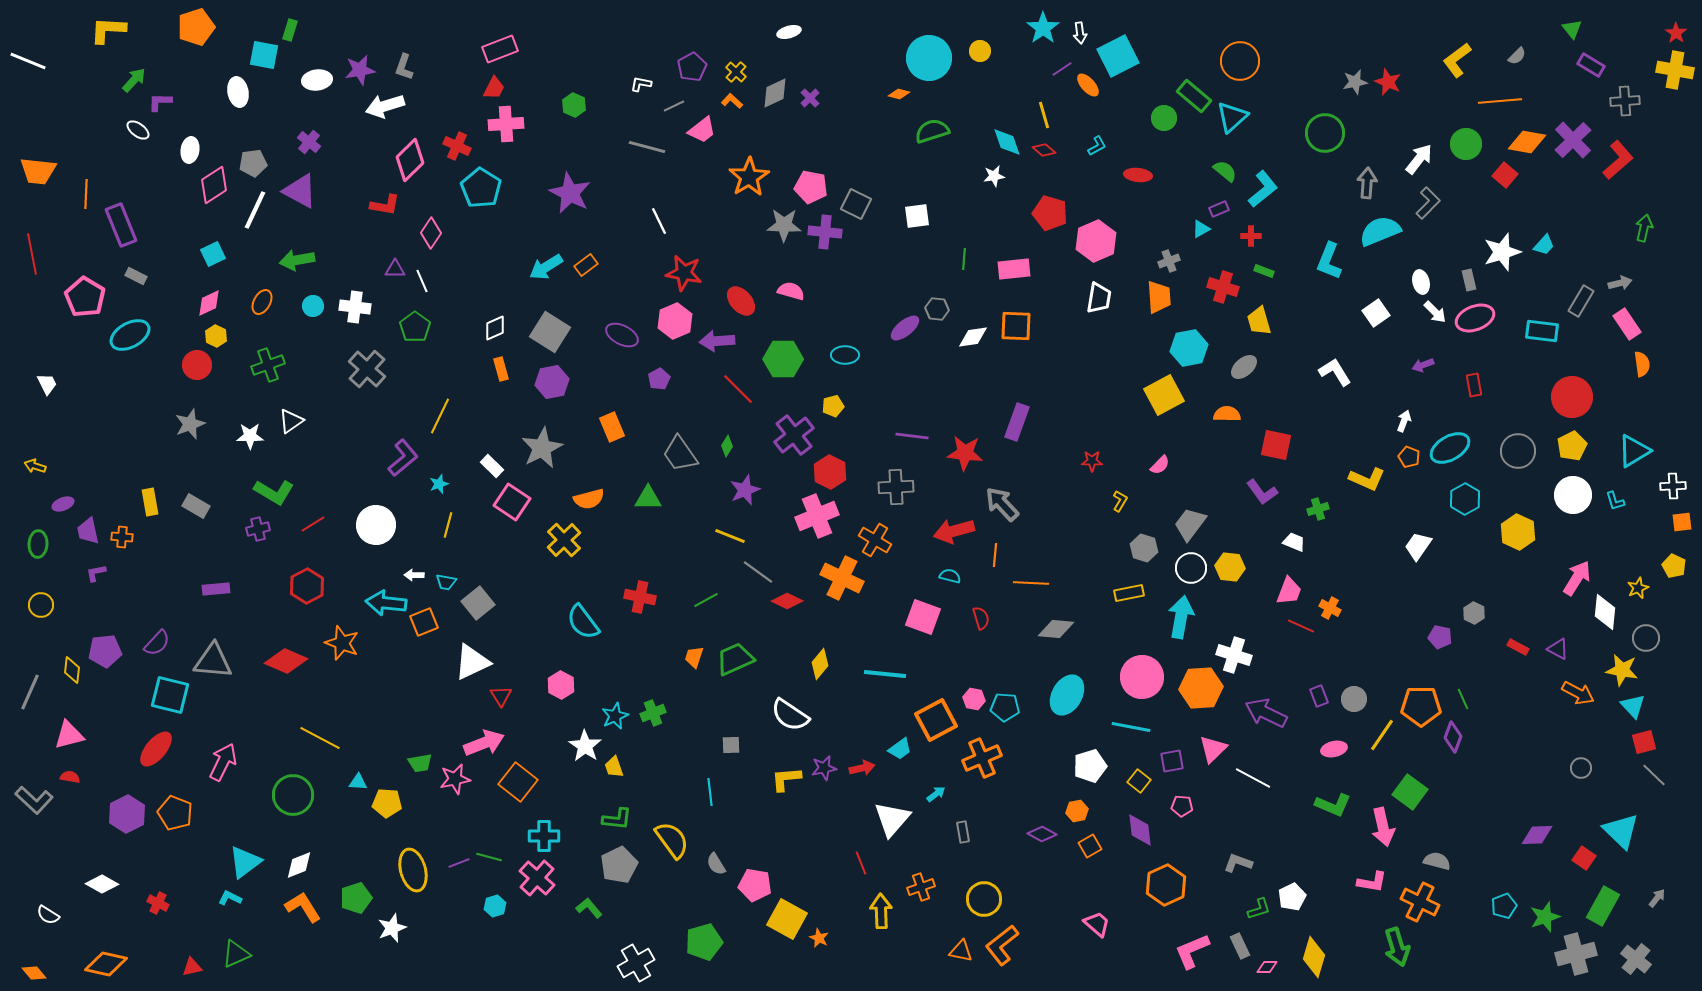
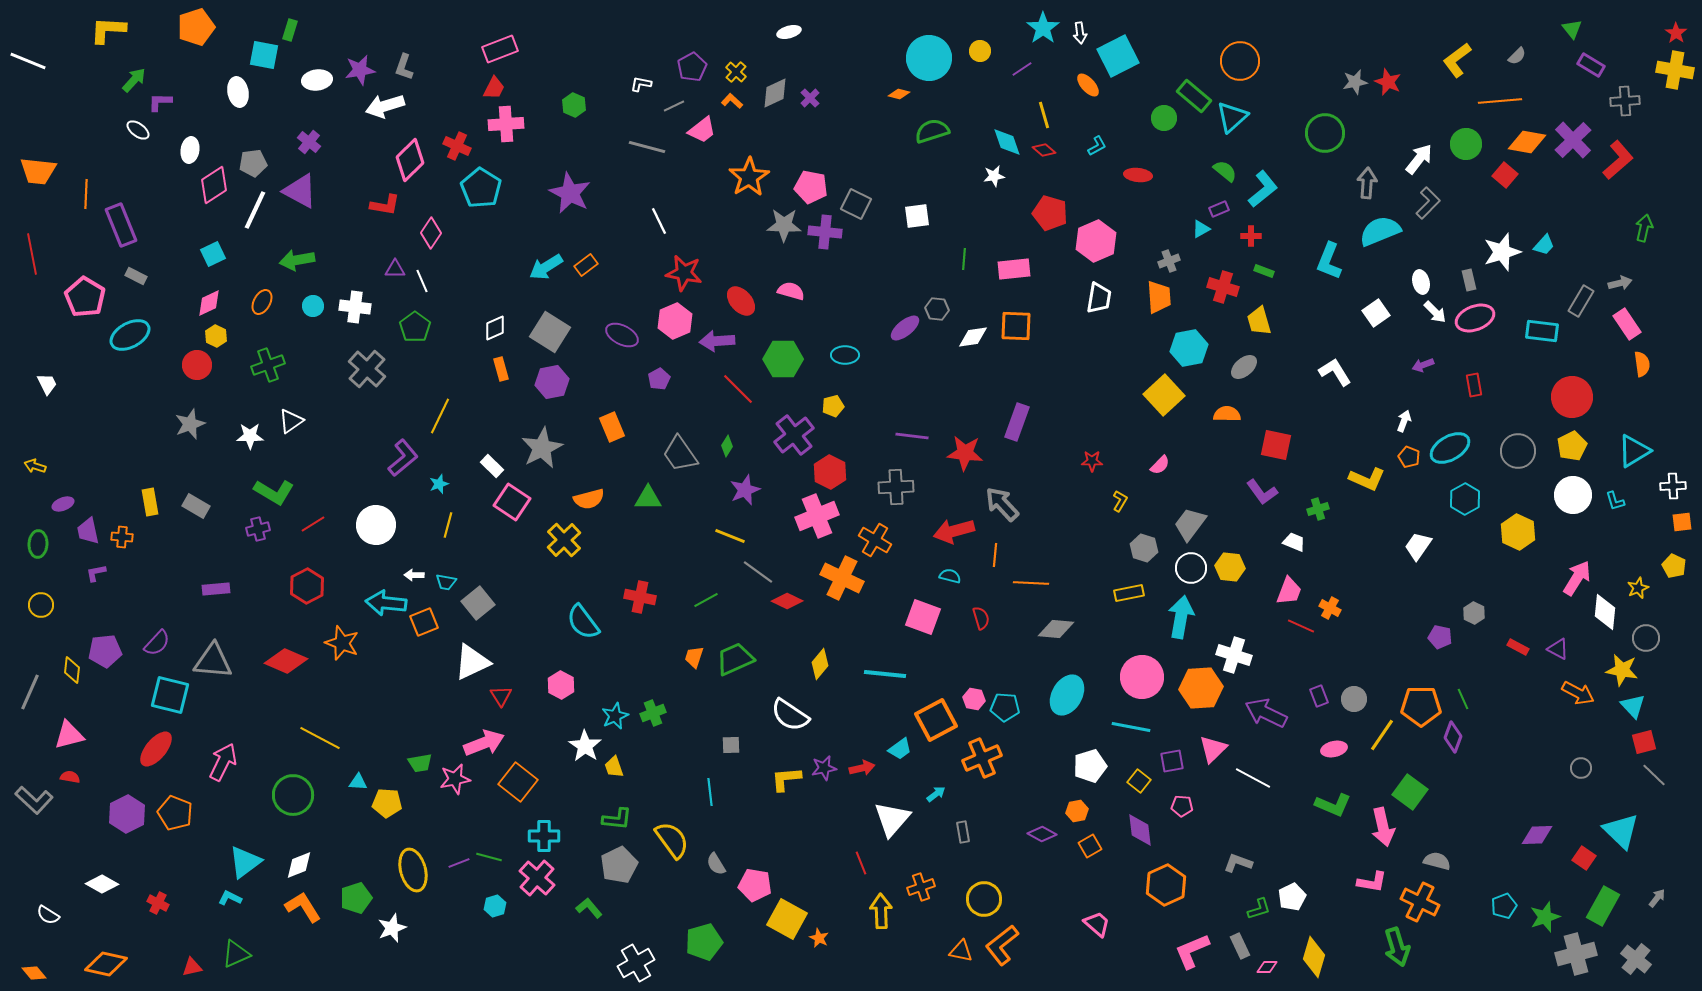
purple line at (1062, 69): moved 40 px left
yellow square at (1164, 395): rotated 15 degrees counterclockwise
